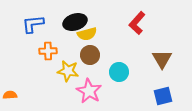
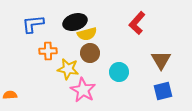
brown circle: moved 2 px up
brown triangle: moved 1 px left, 1 px down
yellow star: moved 2 px up
pink star: moved 6 px left, 1 px up
blue square: moved 5 px up
